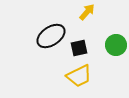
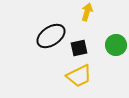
yellow arrow: rotated 24 degrees counterclockwise
